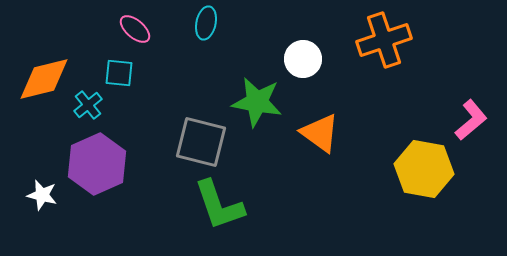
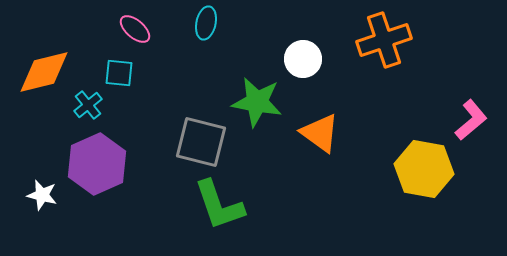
orange diamond: moved 7 px up
